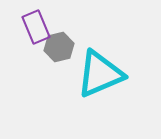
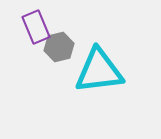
cyan triangle: moved 1 px left, 3 px up; rotated 16 degrees clockwise
